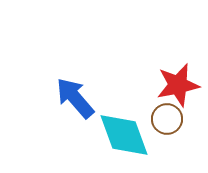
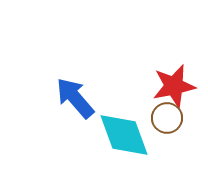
red star: moved 4 px left, 1 px down
brown circle: moved 1 px up
